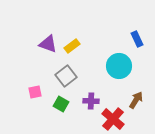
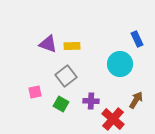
yellow rectangle: rotated 35 degrees clockwise
cyan circle: moved 1 px right, 2 px up
